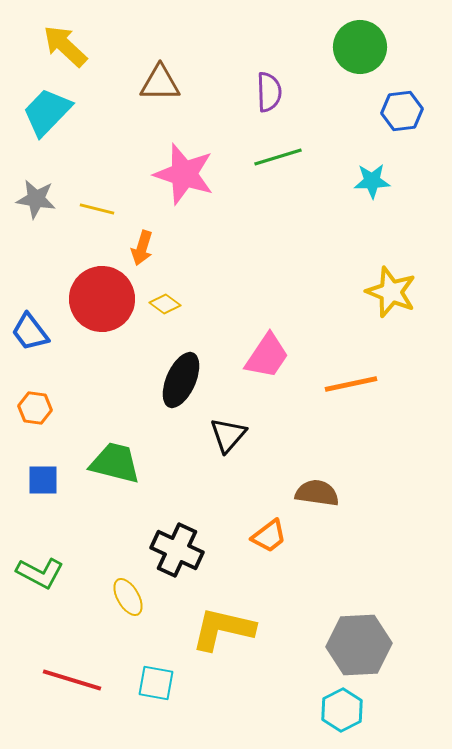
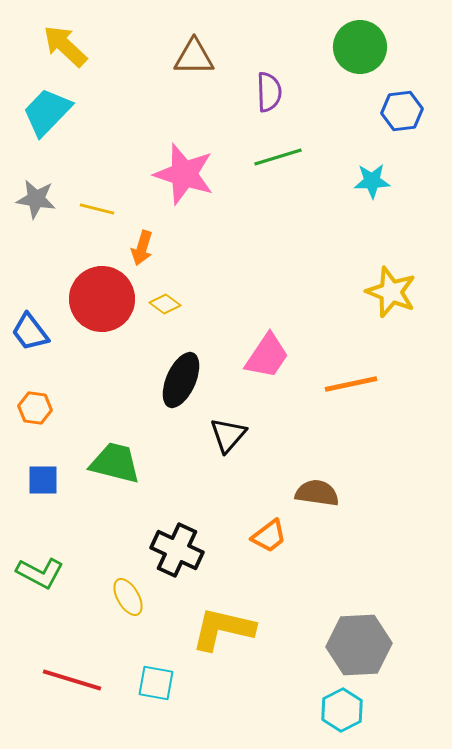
brown triangle: moved 34 px right, 26 px up
